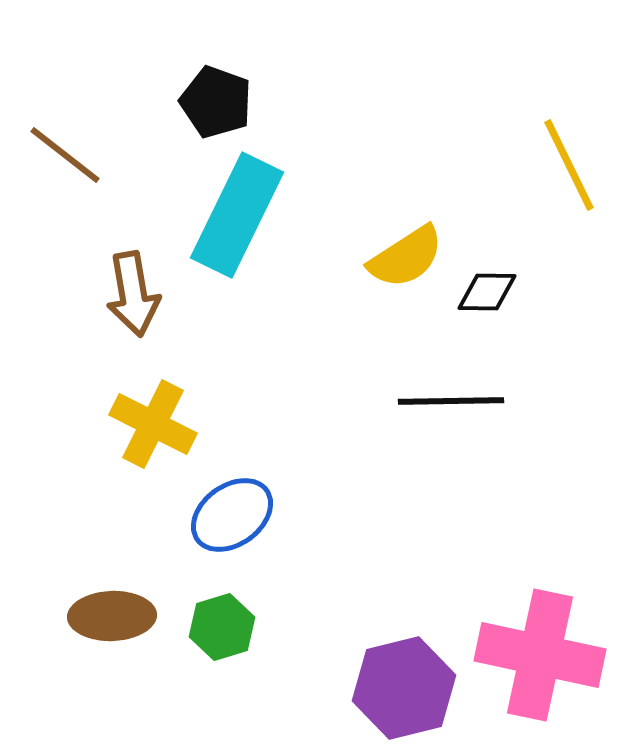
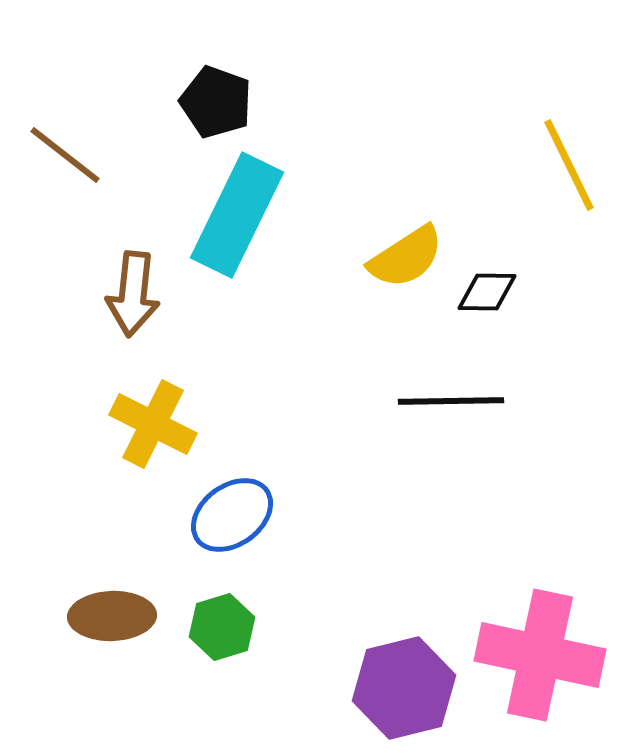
brown arrow: rotated 16 degrees clockwise
